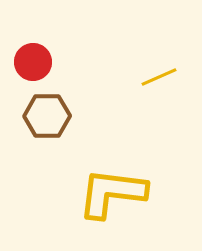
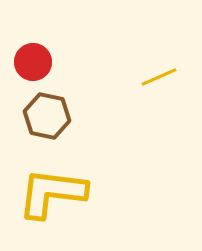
brown hexagon: rotated 12 degrees clockwise
yellow L-shape: moved 60 px left
